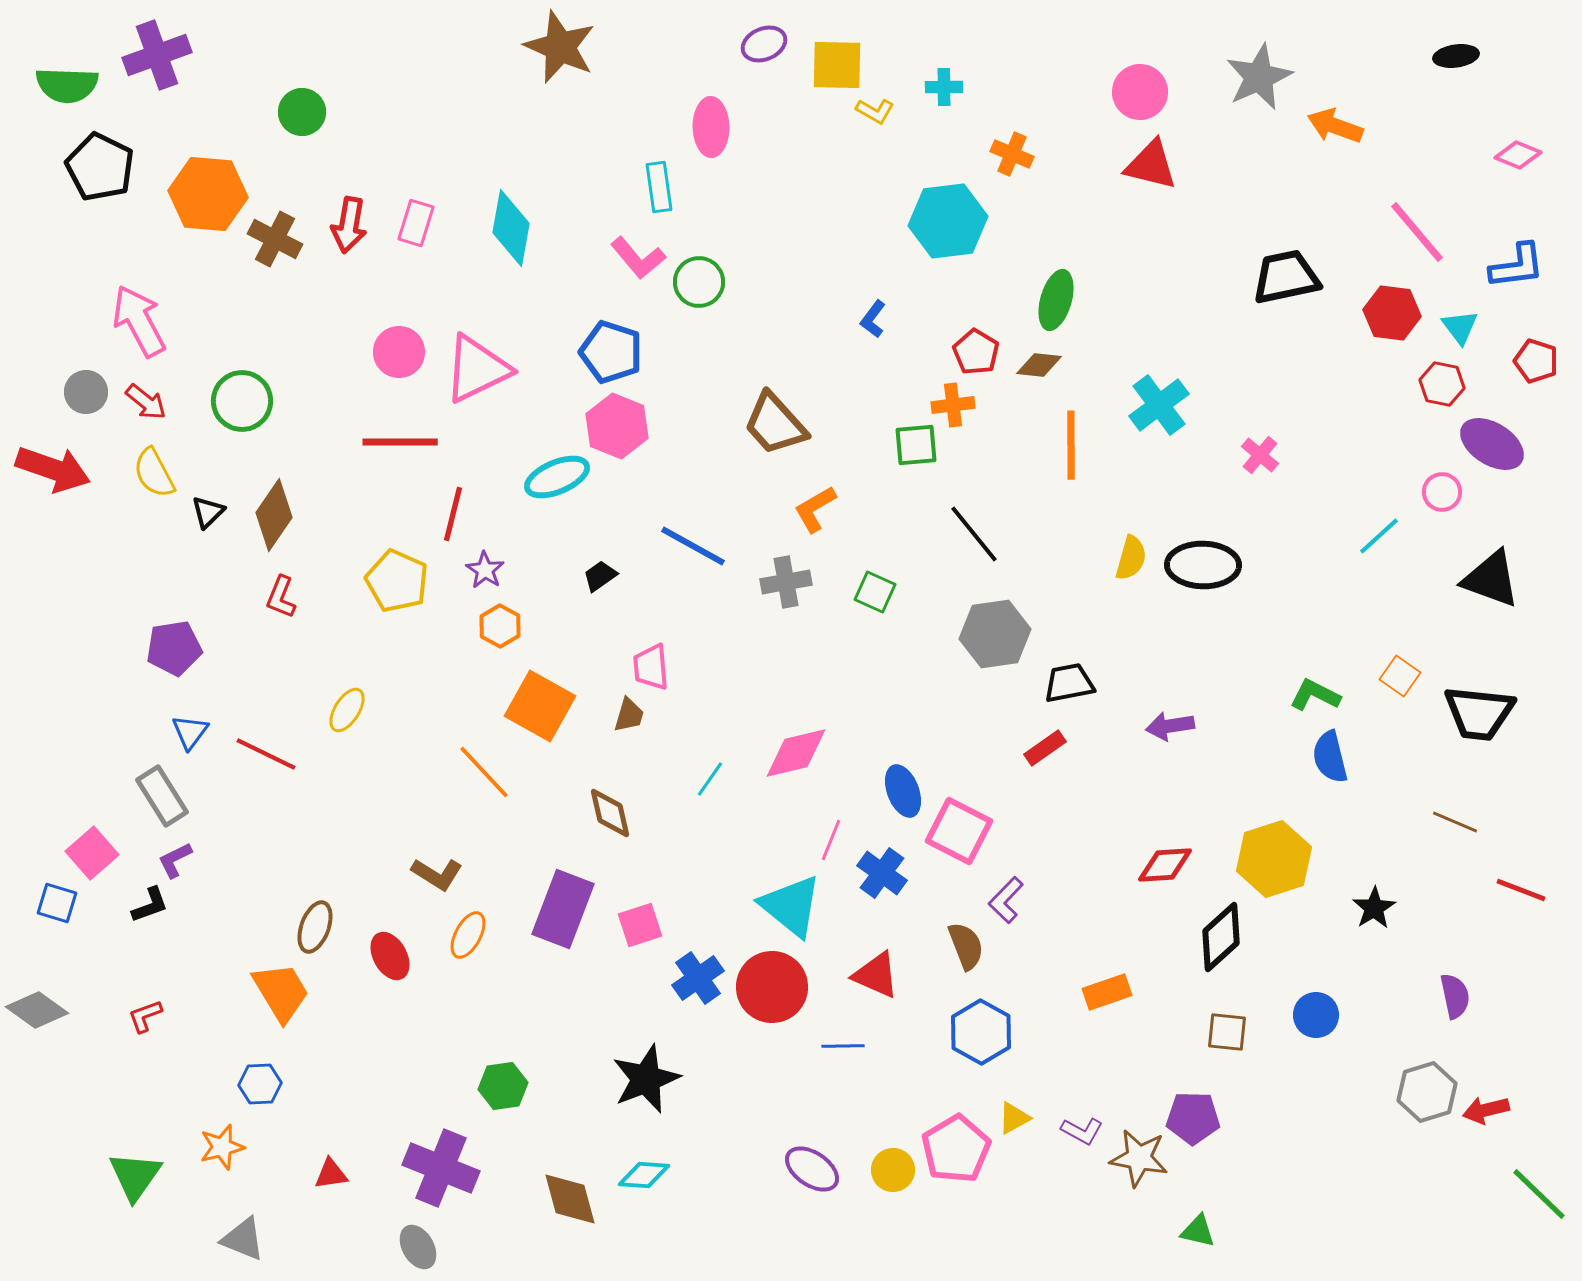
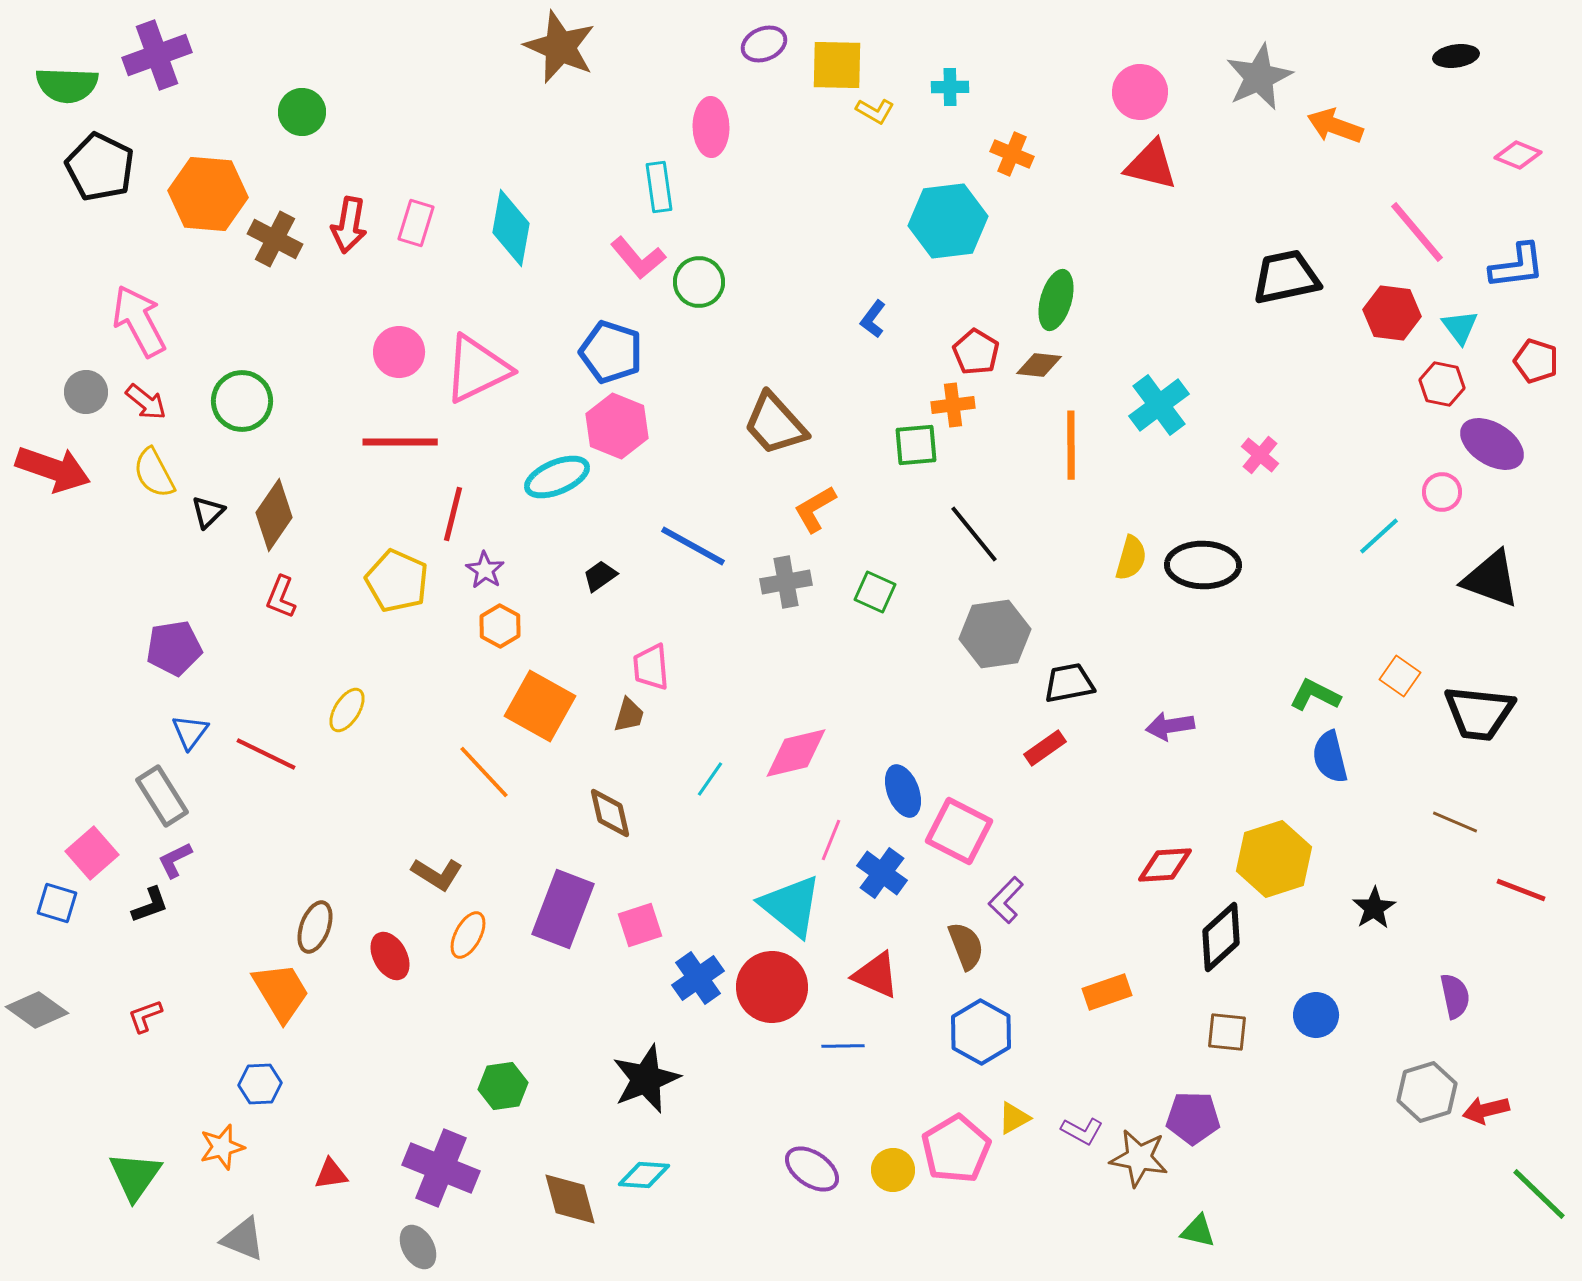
cyan cross at (944, 87): moved 6 px right
